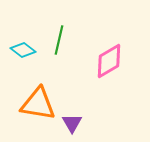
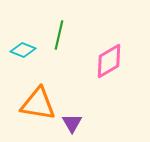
green line: moved 5 px up
cyan diamond: rotated 15 degrees counterclockwise
